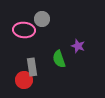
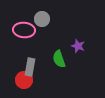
gray rectangle: moved 2 px left; rotated 18 degrees clockwise
